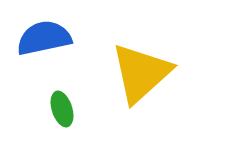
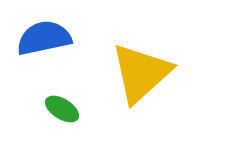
green ellipse: rotated 40 degrees counterclockwise
